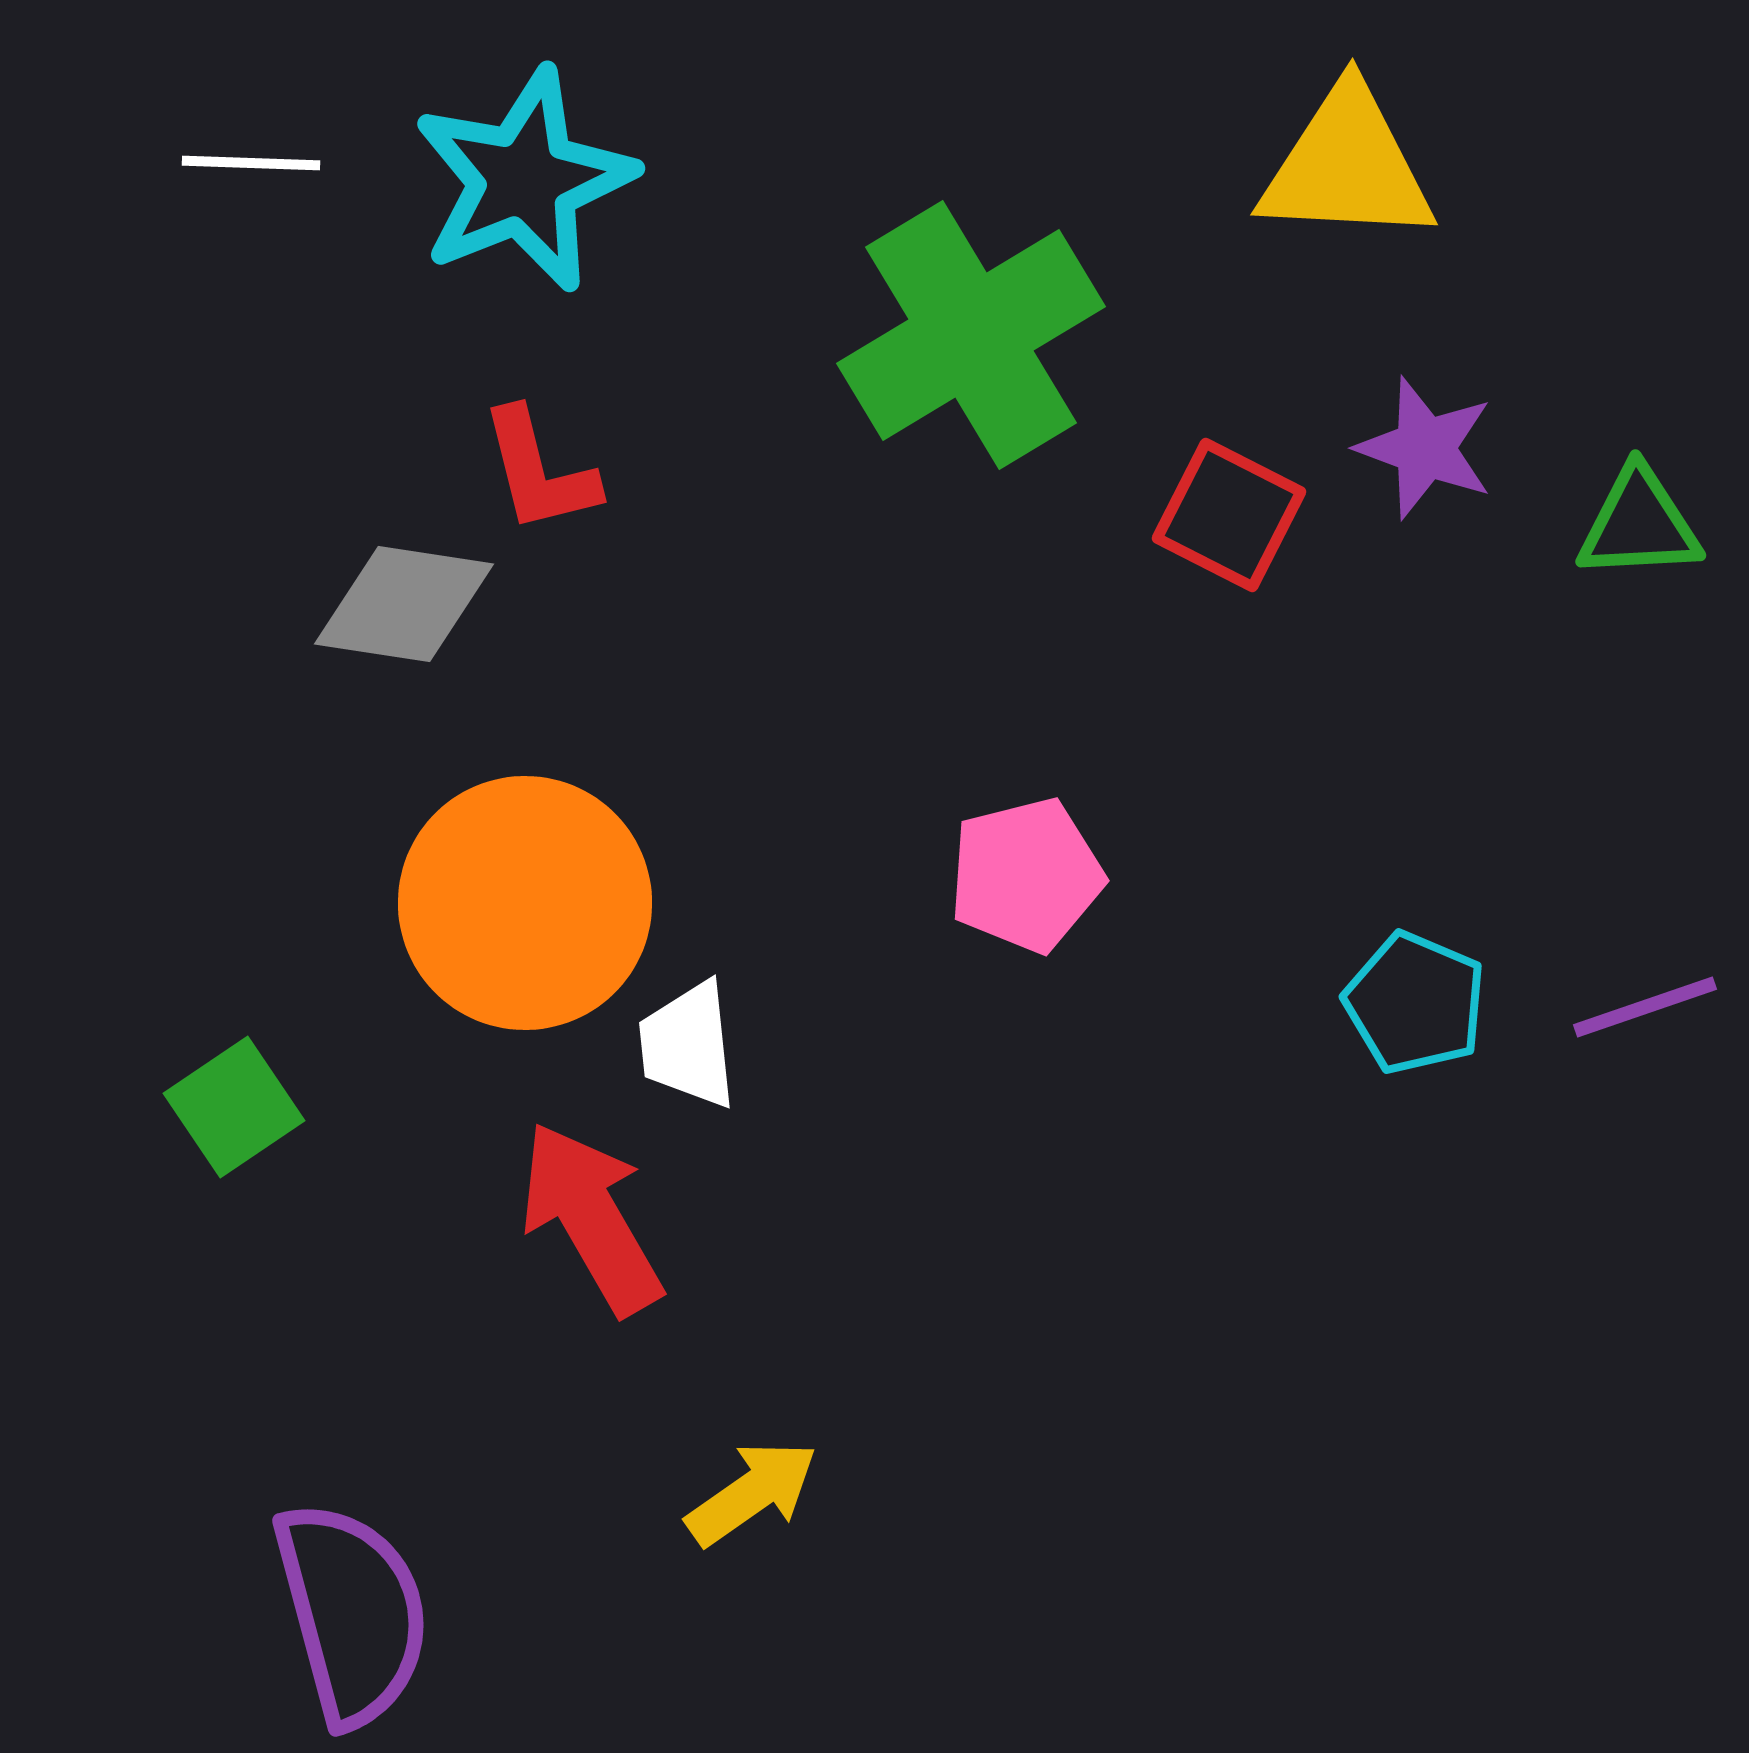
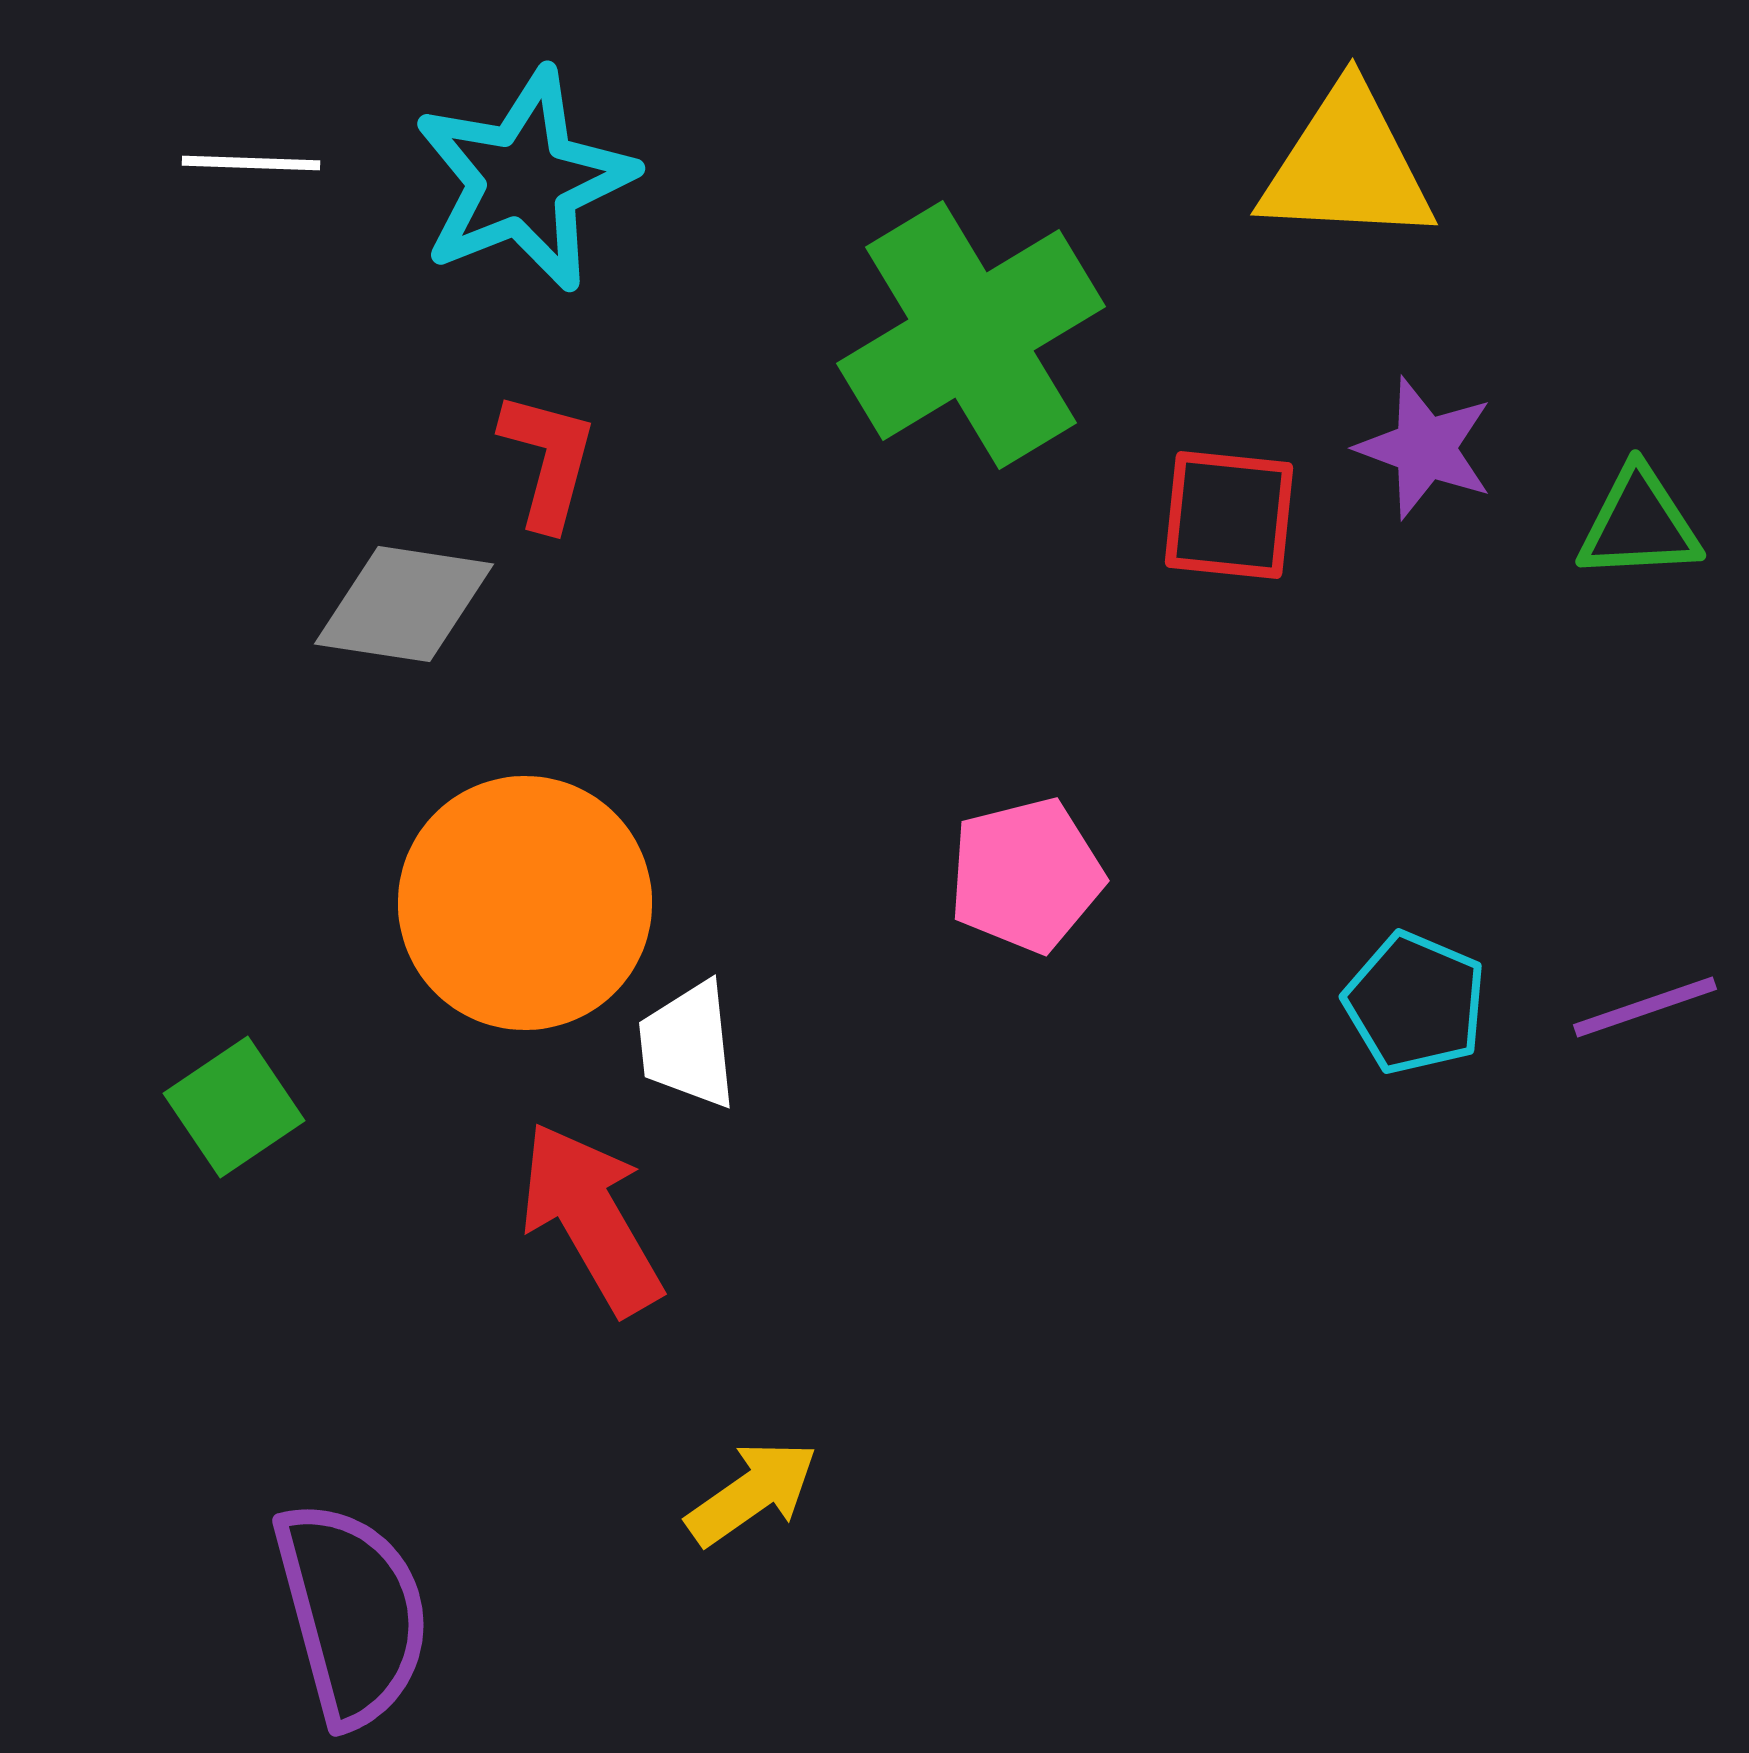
red L-shape: moved 9 px right, 11 px up; rotated 151 degrees counterclockwise
red square: rotated 21 degrees counterclockwise
